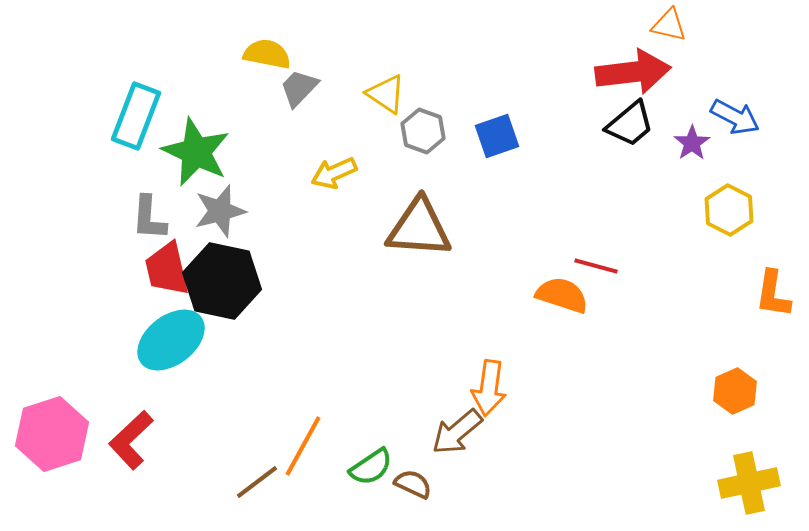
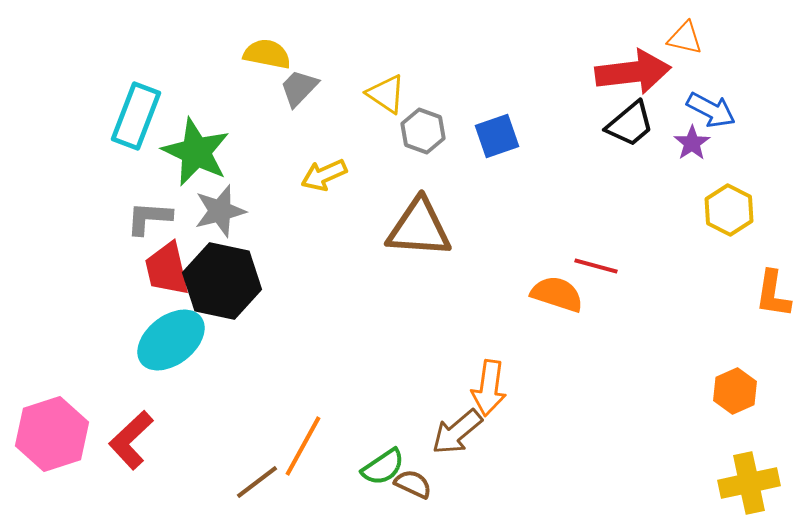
orange triangle: moved 16 px right, 13 px down
blue arrow: moved 24 px left, 7 px up
yellow arrow: moved 10 px left, 2 px down
gray L-shape: rotated 90 degrees clockwise
orange semicircle: moved 5 px left, 1 px up
green semicircle: moved 12 px right
